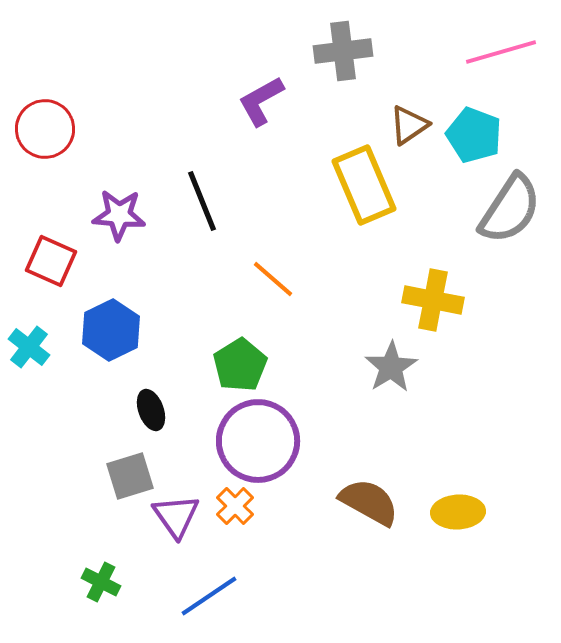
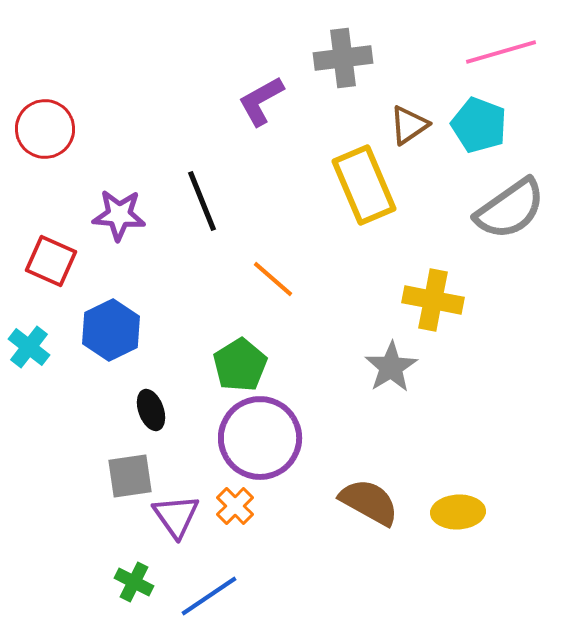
gray cross: moved 7 px down
cyan pentagon: moved 5 px right, 10 px up
gray semicircle: rotated 22 degrees clockwise
purple circle: moved 2 px right, 3 px up
gray square: rotated 9 degrees clockwise
green cross: moved 33 px right
